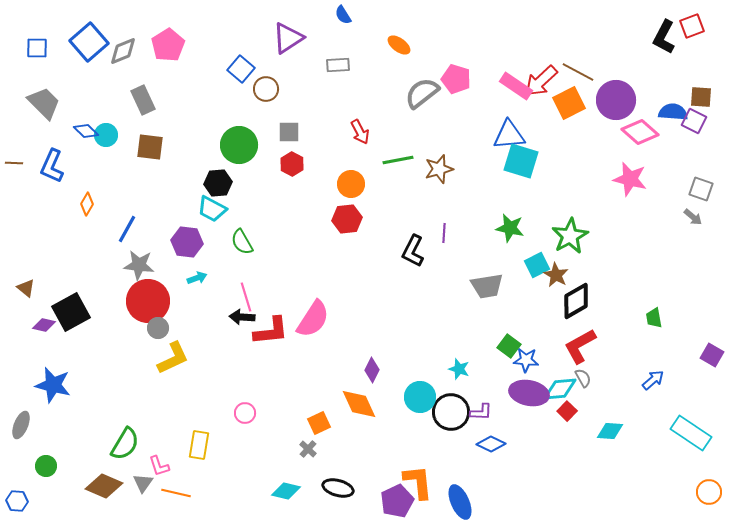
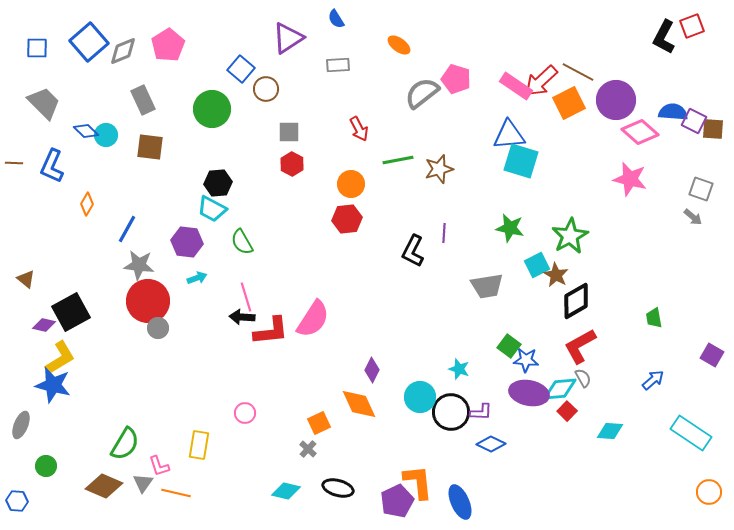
blue semicircle at (343, 15): moved 7 px left, 4 px down
brown square at (701, 97): moved 12 px right, 32 px down
red arrow at (360, 132): moved 1 px left, 3 px up
green circle at (239, 145): moved 27 px left, 36 px up
brown triangle at (26, 288): moved 9 px up
yellow L-shape at (173, 358): moved 113 px left; rotated 6 degrees counterclockwise
